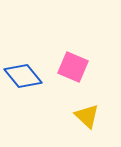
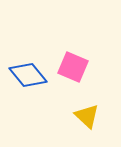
blue diamond: moved 5 px right, 1 px up
